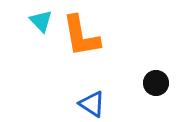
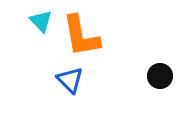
black circle: moved 4 px right, 7 px up
blue triangle: moved 22 px left, 24 px up; rotated 12 degrees clockwise
